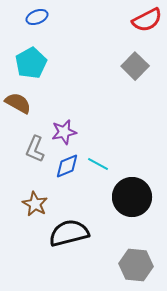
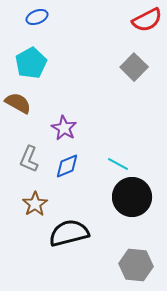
gray square: moved 1 px left, 1 px down
purple star: moved 4 px up; rotated 30 degrees counterclockwise
gray L-shape: moved 6 px left, 10 px down
cyan line: moved 20 px right
brown star: rotated 10 degrees clockwise
